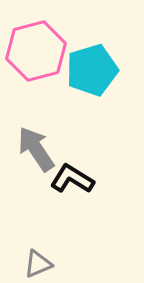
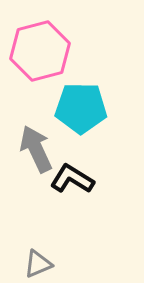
pink hexagon: moved 4 px right
cyan pentagon: moved 11 px left, 38 px down; rotated 18 degrees clockwise
gray arrow: rotated 9 degrees clockwise
